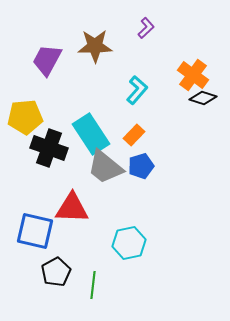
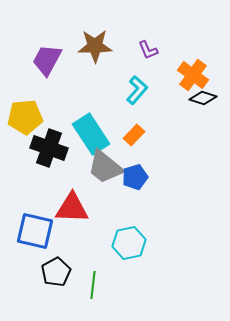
purple L-shape: moved 2 px right, 22 px down; rotated 110 degrees clockwise
blue pentagon: moved 6 px left, 11 px down
